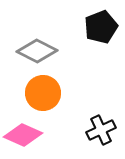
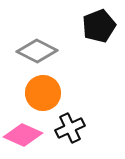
black pentagon: moved 2 px left, 1 px up
black cross: moved 31 px left, 2 px up
